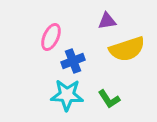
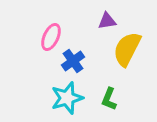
yellow semicircle: rotated 135 degrees clockwise
blue cross: rotated 15 degrees counterclockwise
cyan star: moved 3 px down; rotated 20 degrees counterclockwise
green L-shape: rotated 55 degrees clockwise
